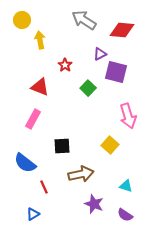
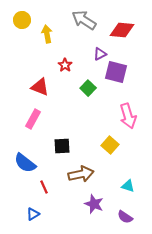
yellow arrow: moved 7 px right, 6 px up
cyan triangle: moved 2 px right
purple semicircle: moved 2 px down
